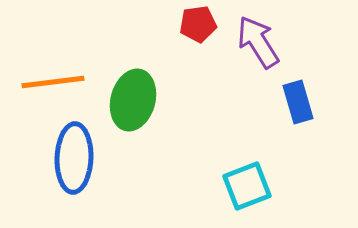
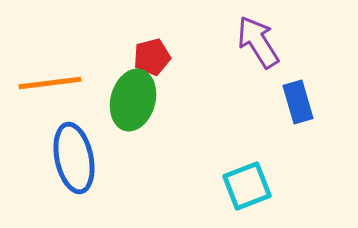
red pentagon: moved 46 px left, 33 px down; rotated 6 degrees counterclockwise
orange line: moved 3 px left, 1 px down
blue ellipse: rotated 14 degrees counterclockwise
